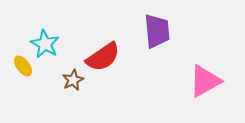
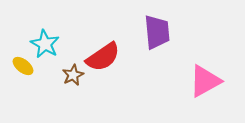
purple trapezoid: moved 1 px down
yellow ellipse: rotated 15 degrees counterclockwise
brown star: moved 5 px up
